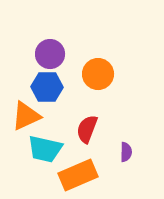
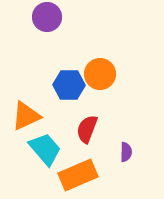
purple circle: moved 3 px left, 37 px up
orange circle: moved 2 px right
blue hexagon: moved 22 px right, 2 px up
cyan trapezoid: rotated 144 degrees counterclockwise
